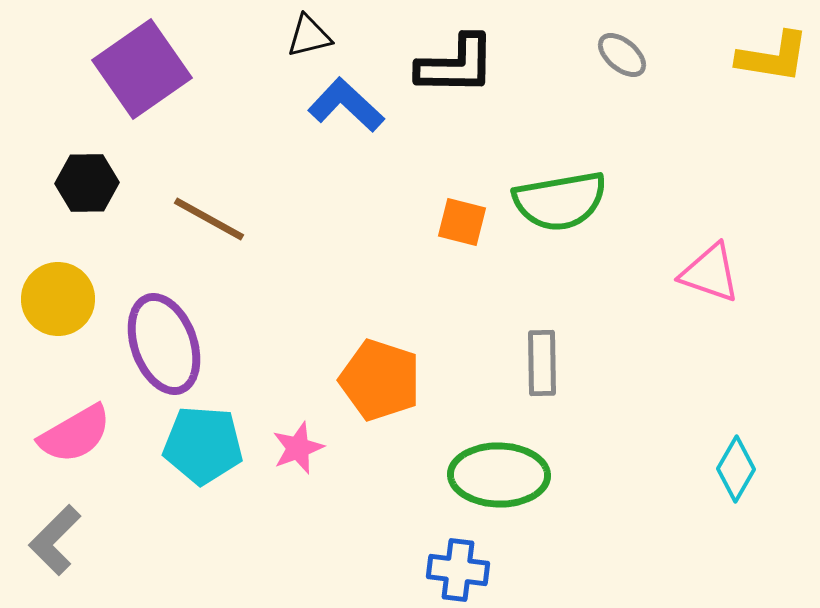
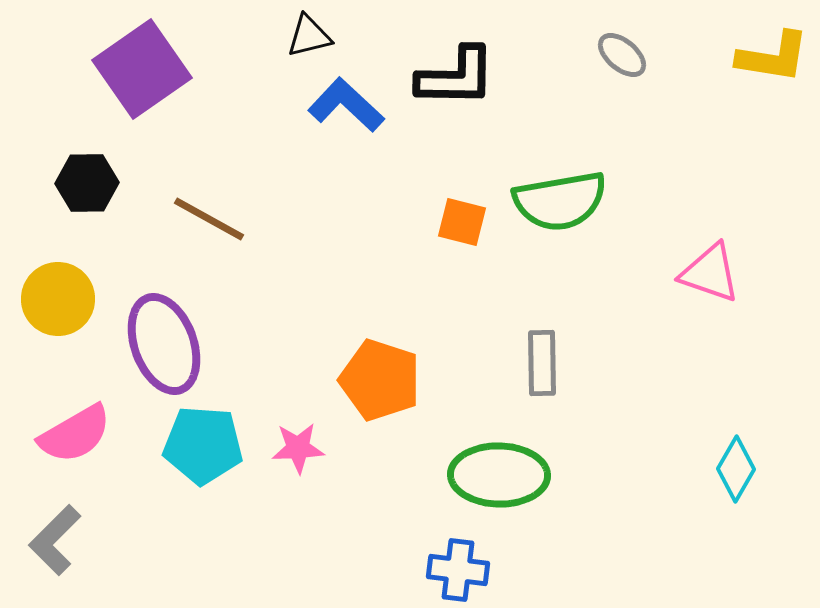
black L-shape: moved 12 px down
pink star: rotated 18 degrees clockwise
